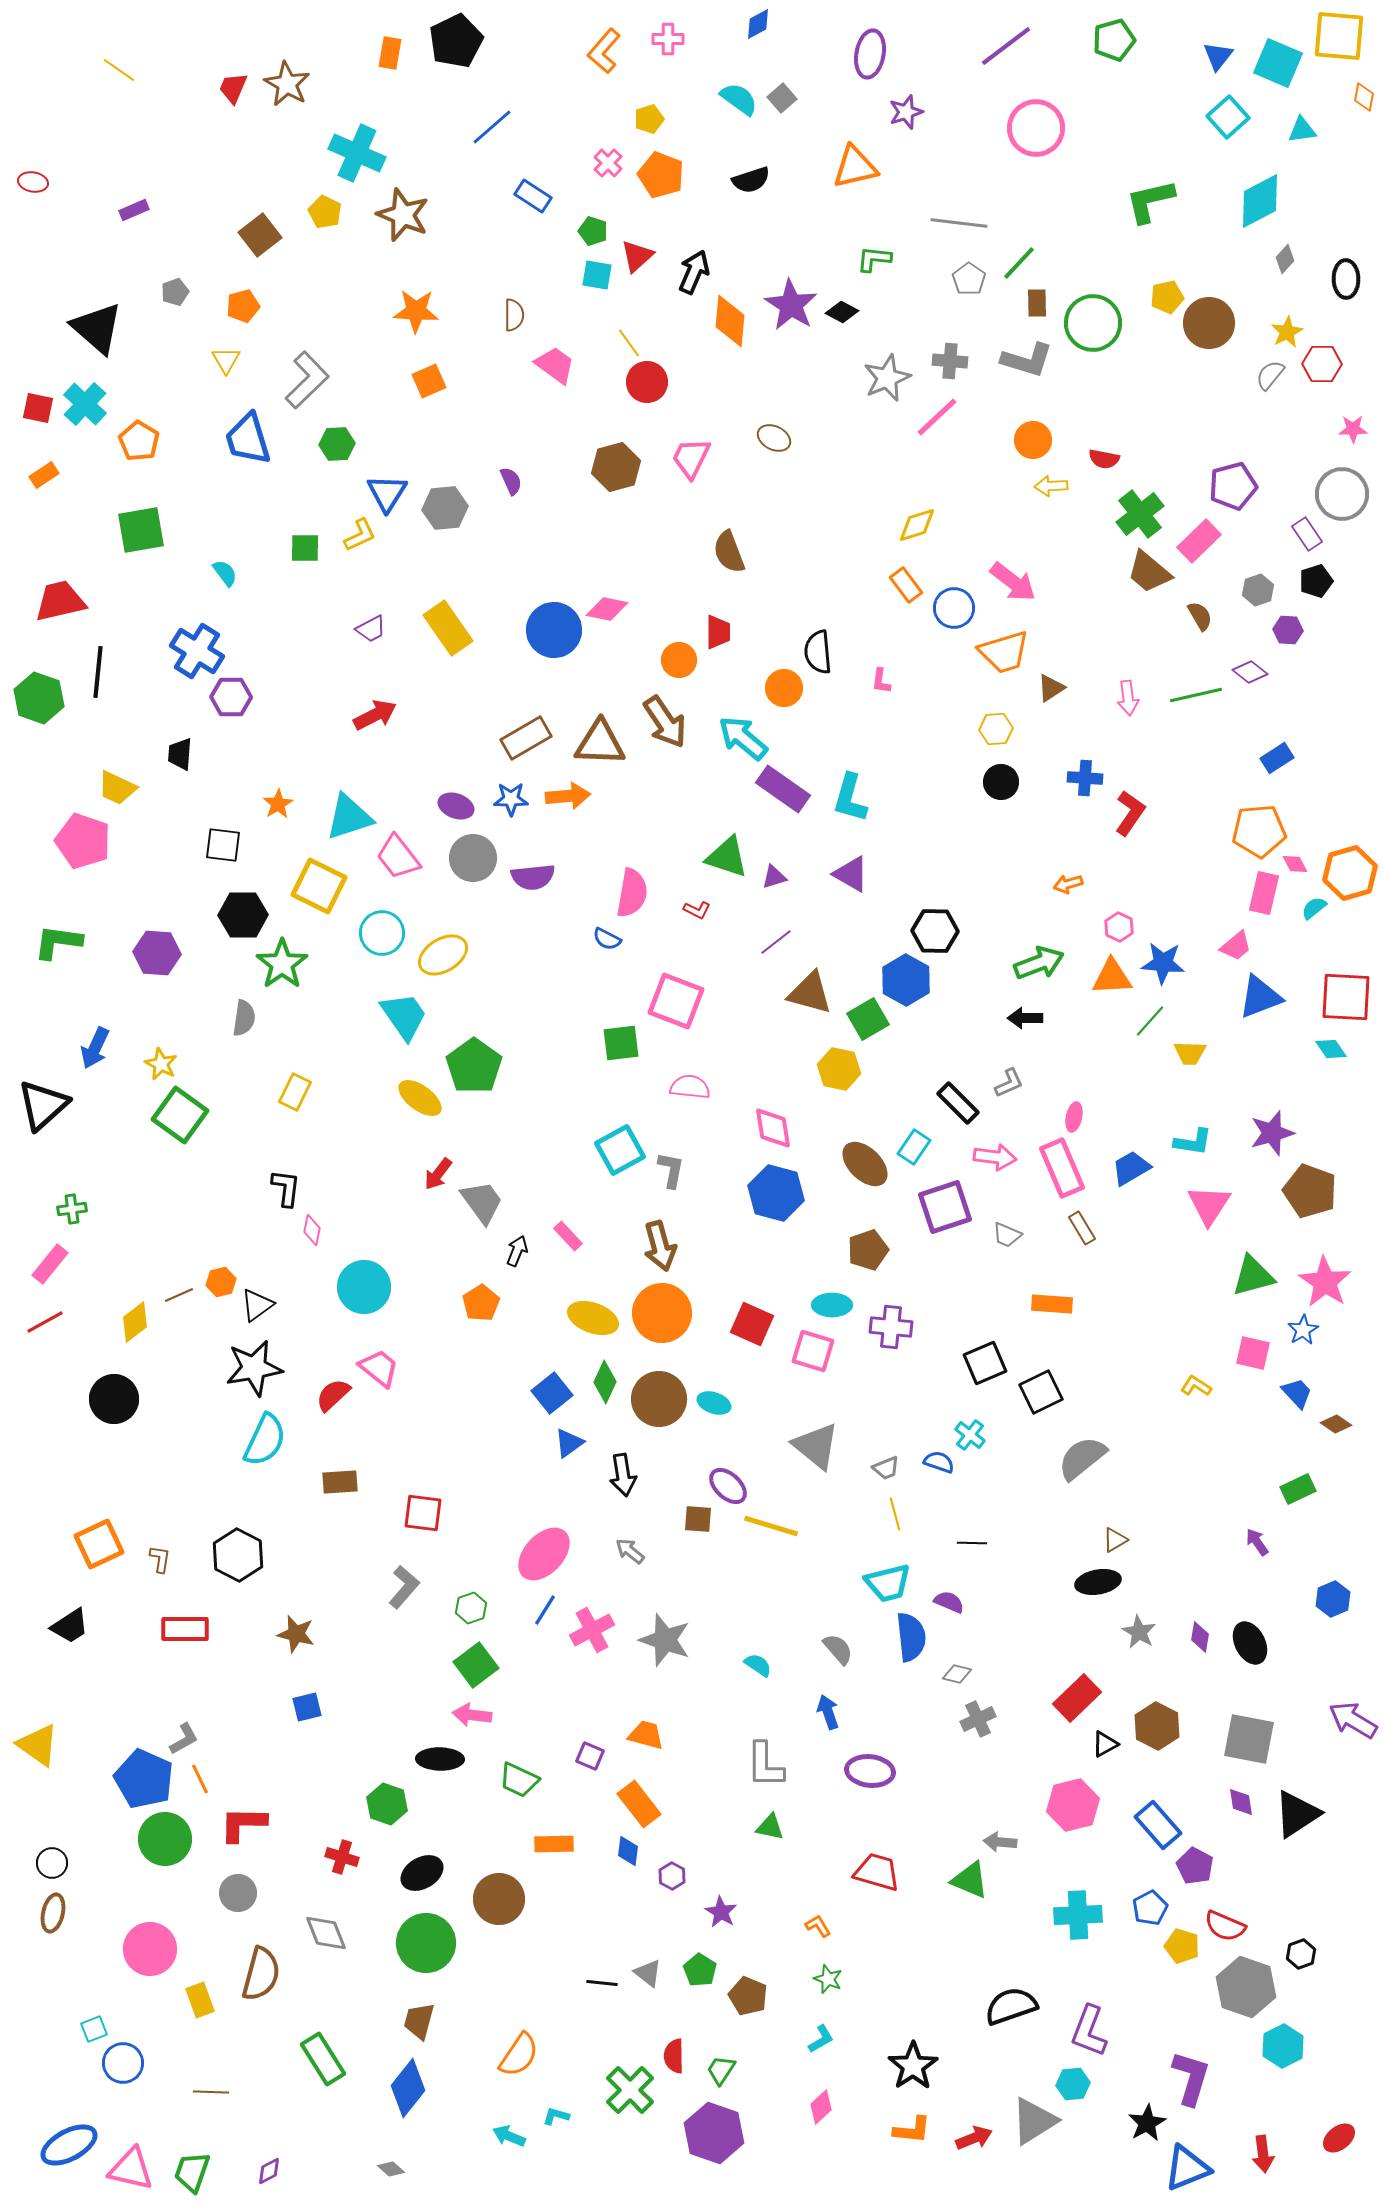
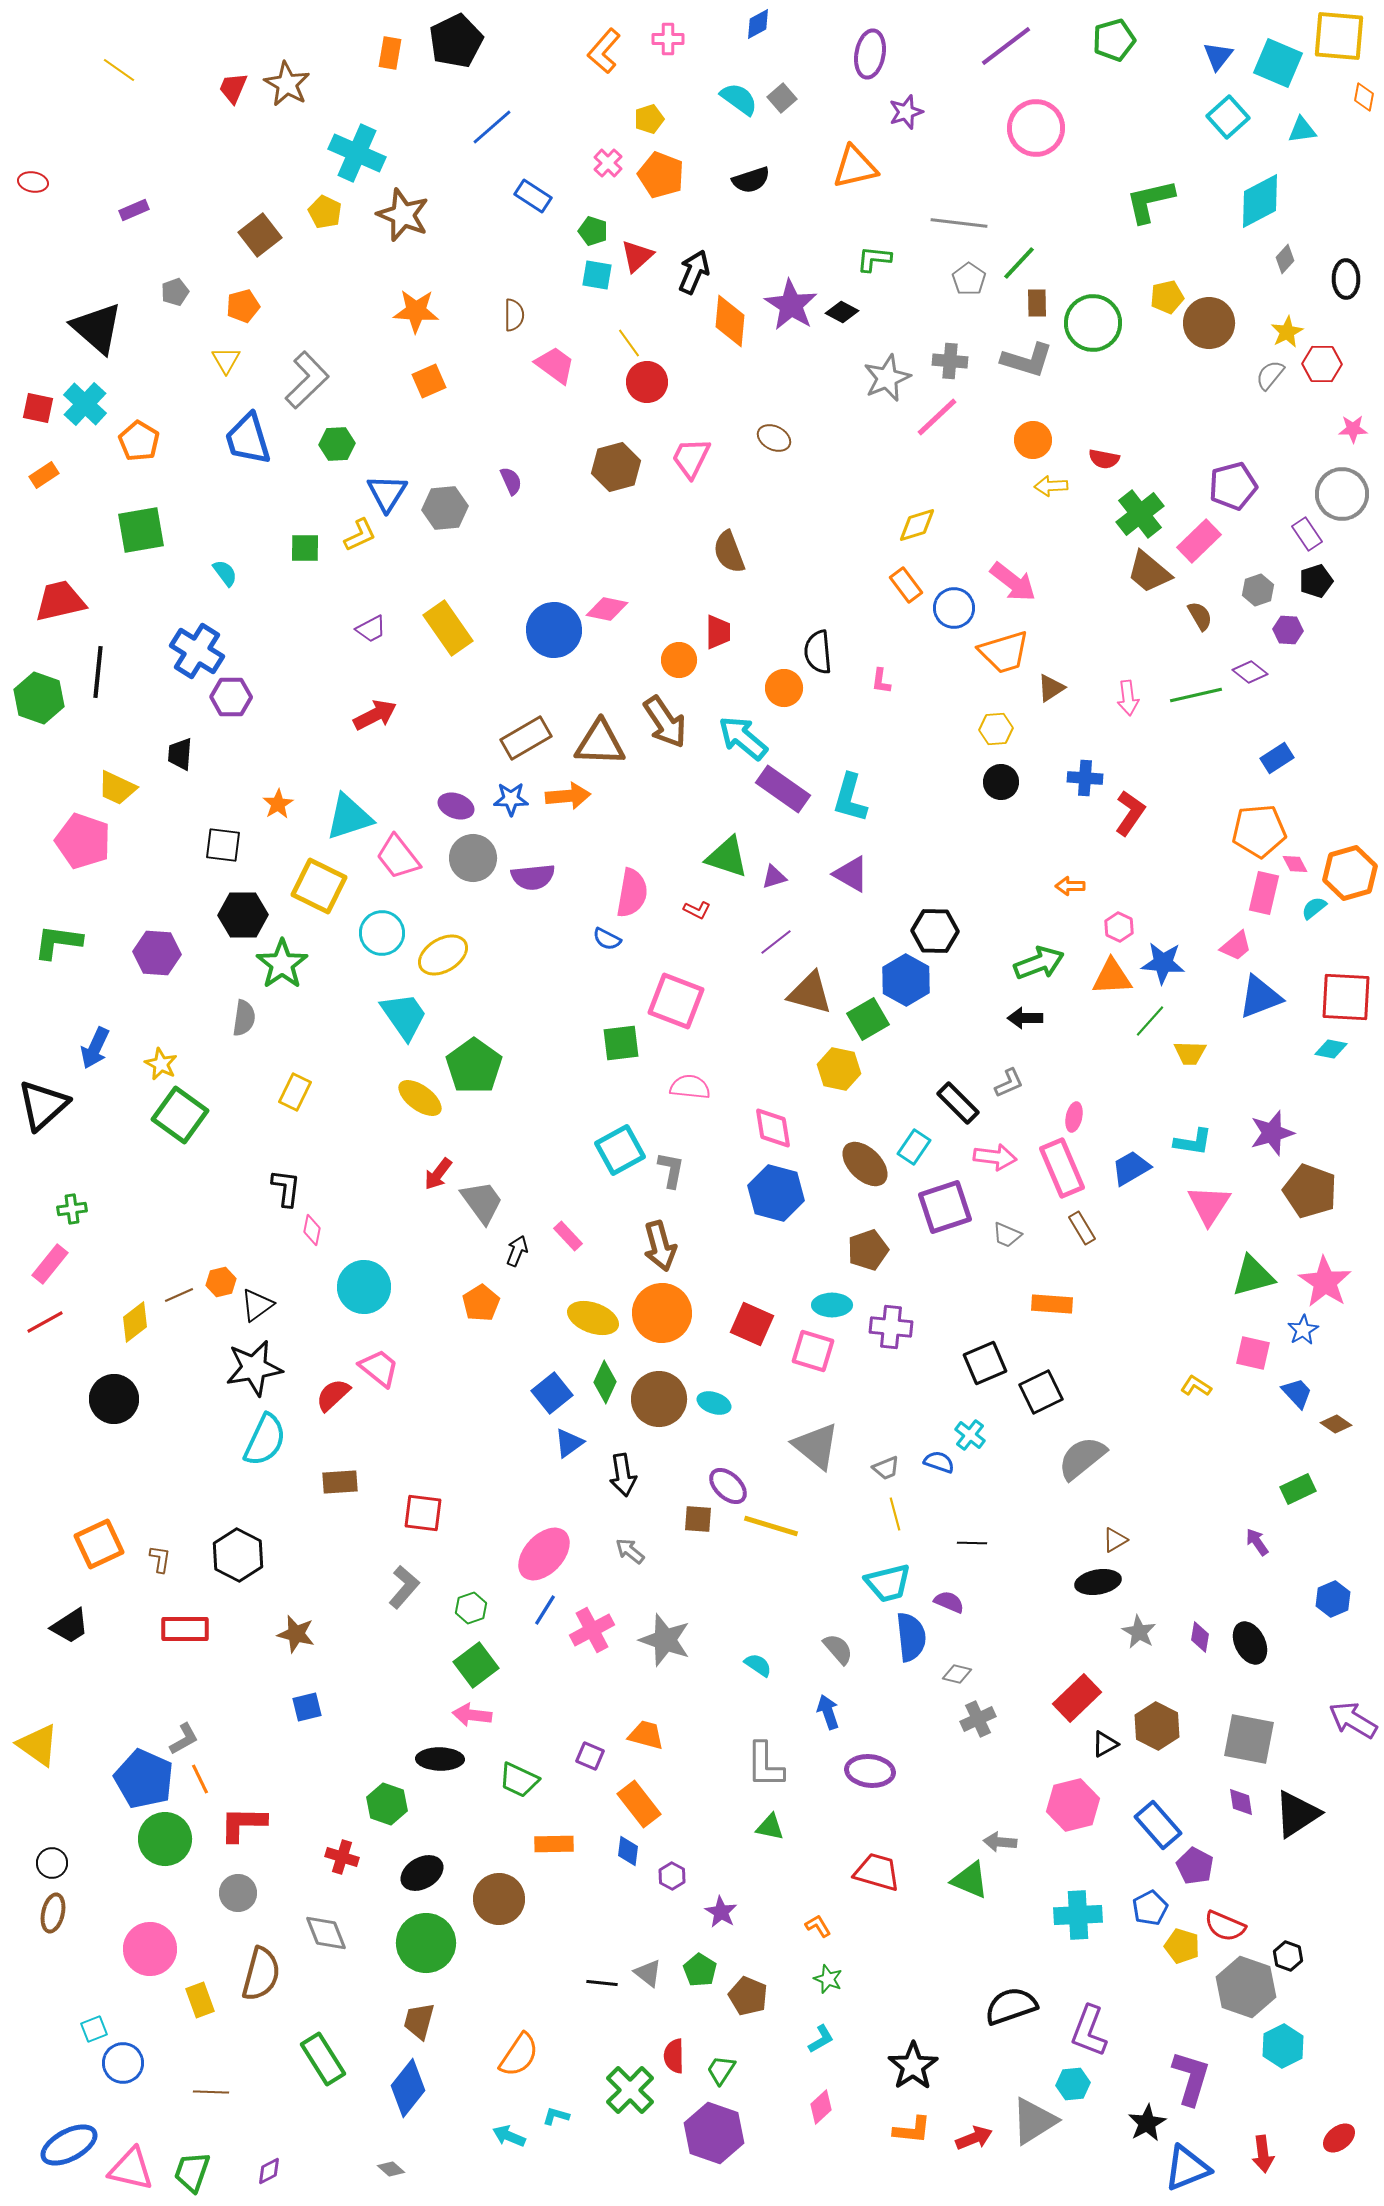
orange arrow at (1068, 884): moved 2 px right, 2 px down; rotated 16 degrees clockwise
cyan diamond at (1331, 1049): rotated 44 degrees counterclockwise
black hexagon at (1301, 1954): moved 13 px left, 2 px down; rotated 20 degrees counterclockwise
